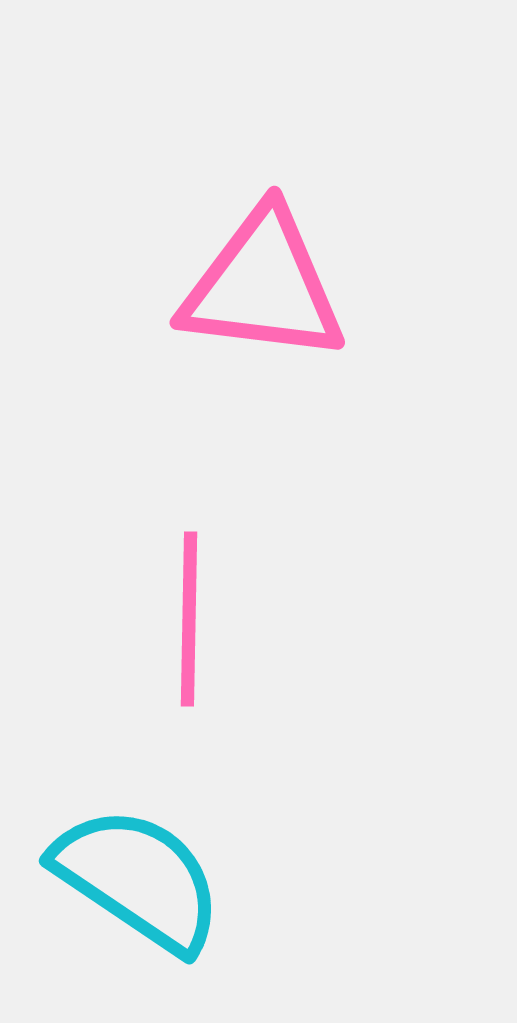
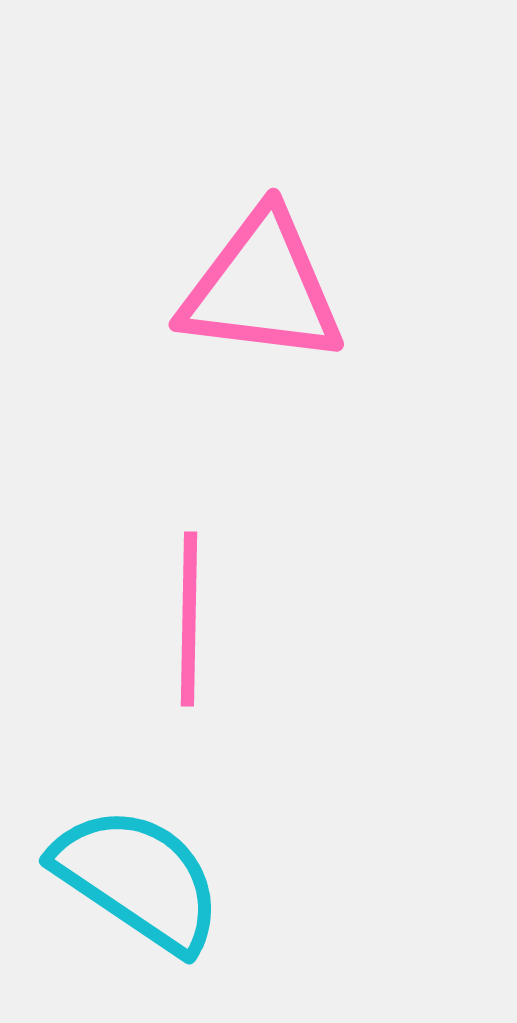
pink triangle: moved 1 px left, 2 px down
